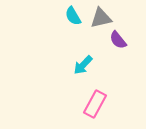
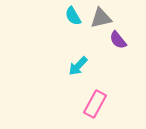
cyan arrow: moved 5 px left, 1 px down
